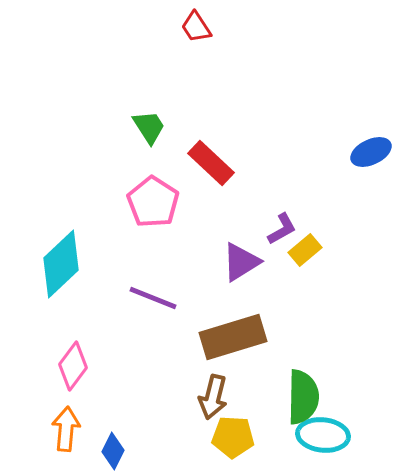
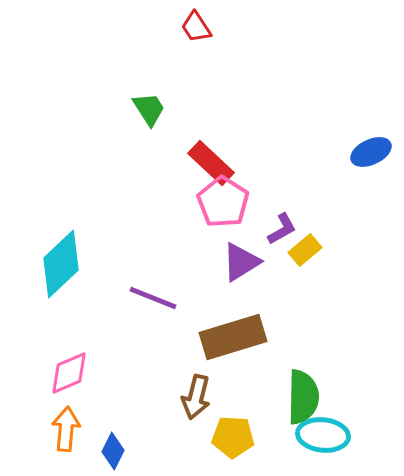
green trapezoid: moved 18 px up
pink pentagon: moved 70 px right
pink diamond: moved 4 px left, 7 px down; rotated 30 degrees clockwise
brown arrow: moved 17 px left
